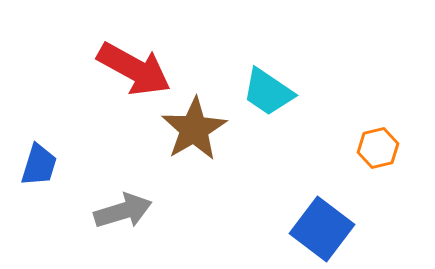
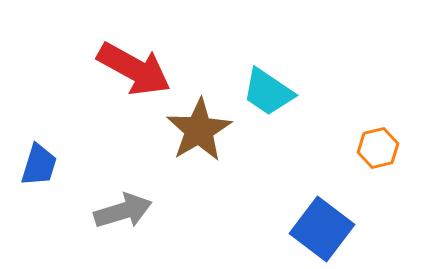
brown star: moved 5 px right, 1 px down
